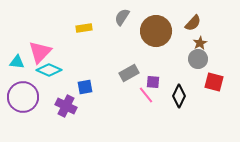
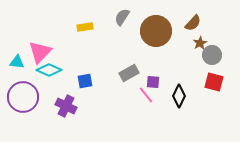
yellow rectangle: moved 1 px right, 1 px up
gray circle: moved 14 px right, 4 px up
blue square: moved 6 px up
